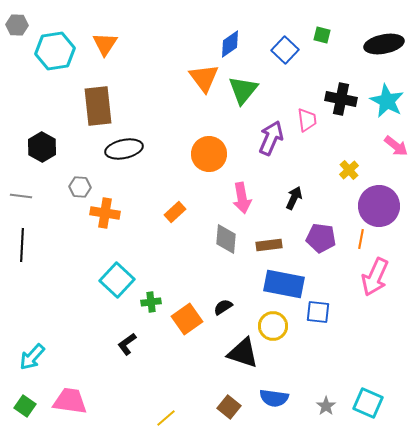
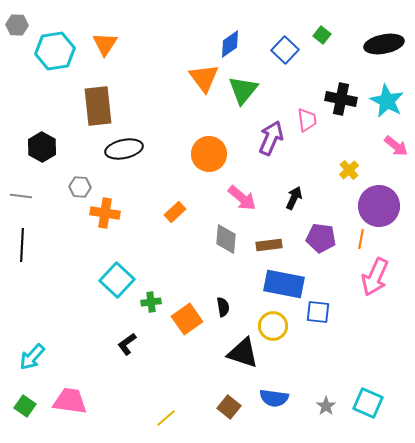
green square at (322, 35): rotated 24 degrees clockwise
pink arrow at (242, 198): rotated 40 degrees counterclockwise
black semicircle at (223, 307): rotated 114 degrees clockwise
